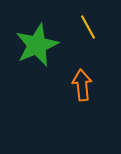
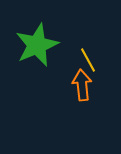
yellow line: moved 33 px down
